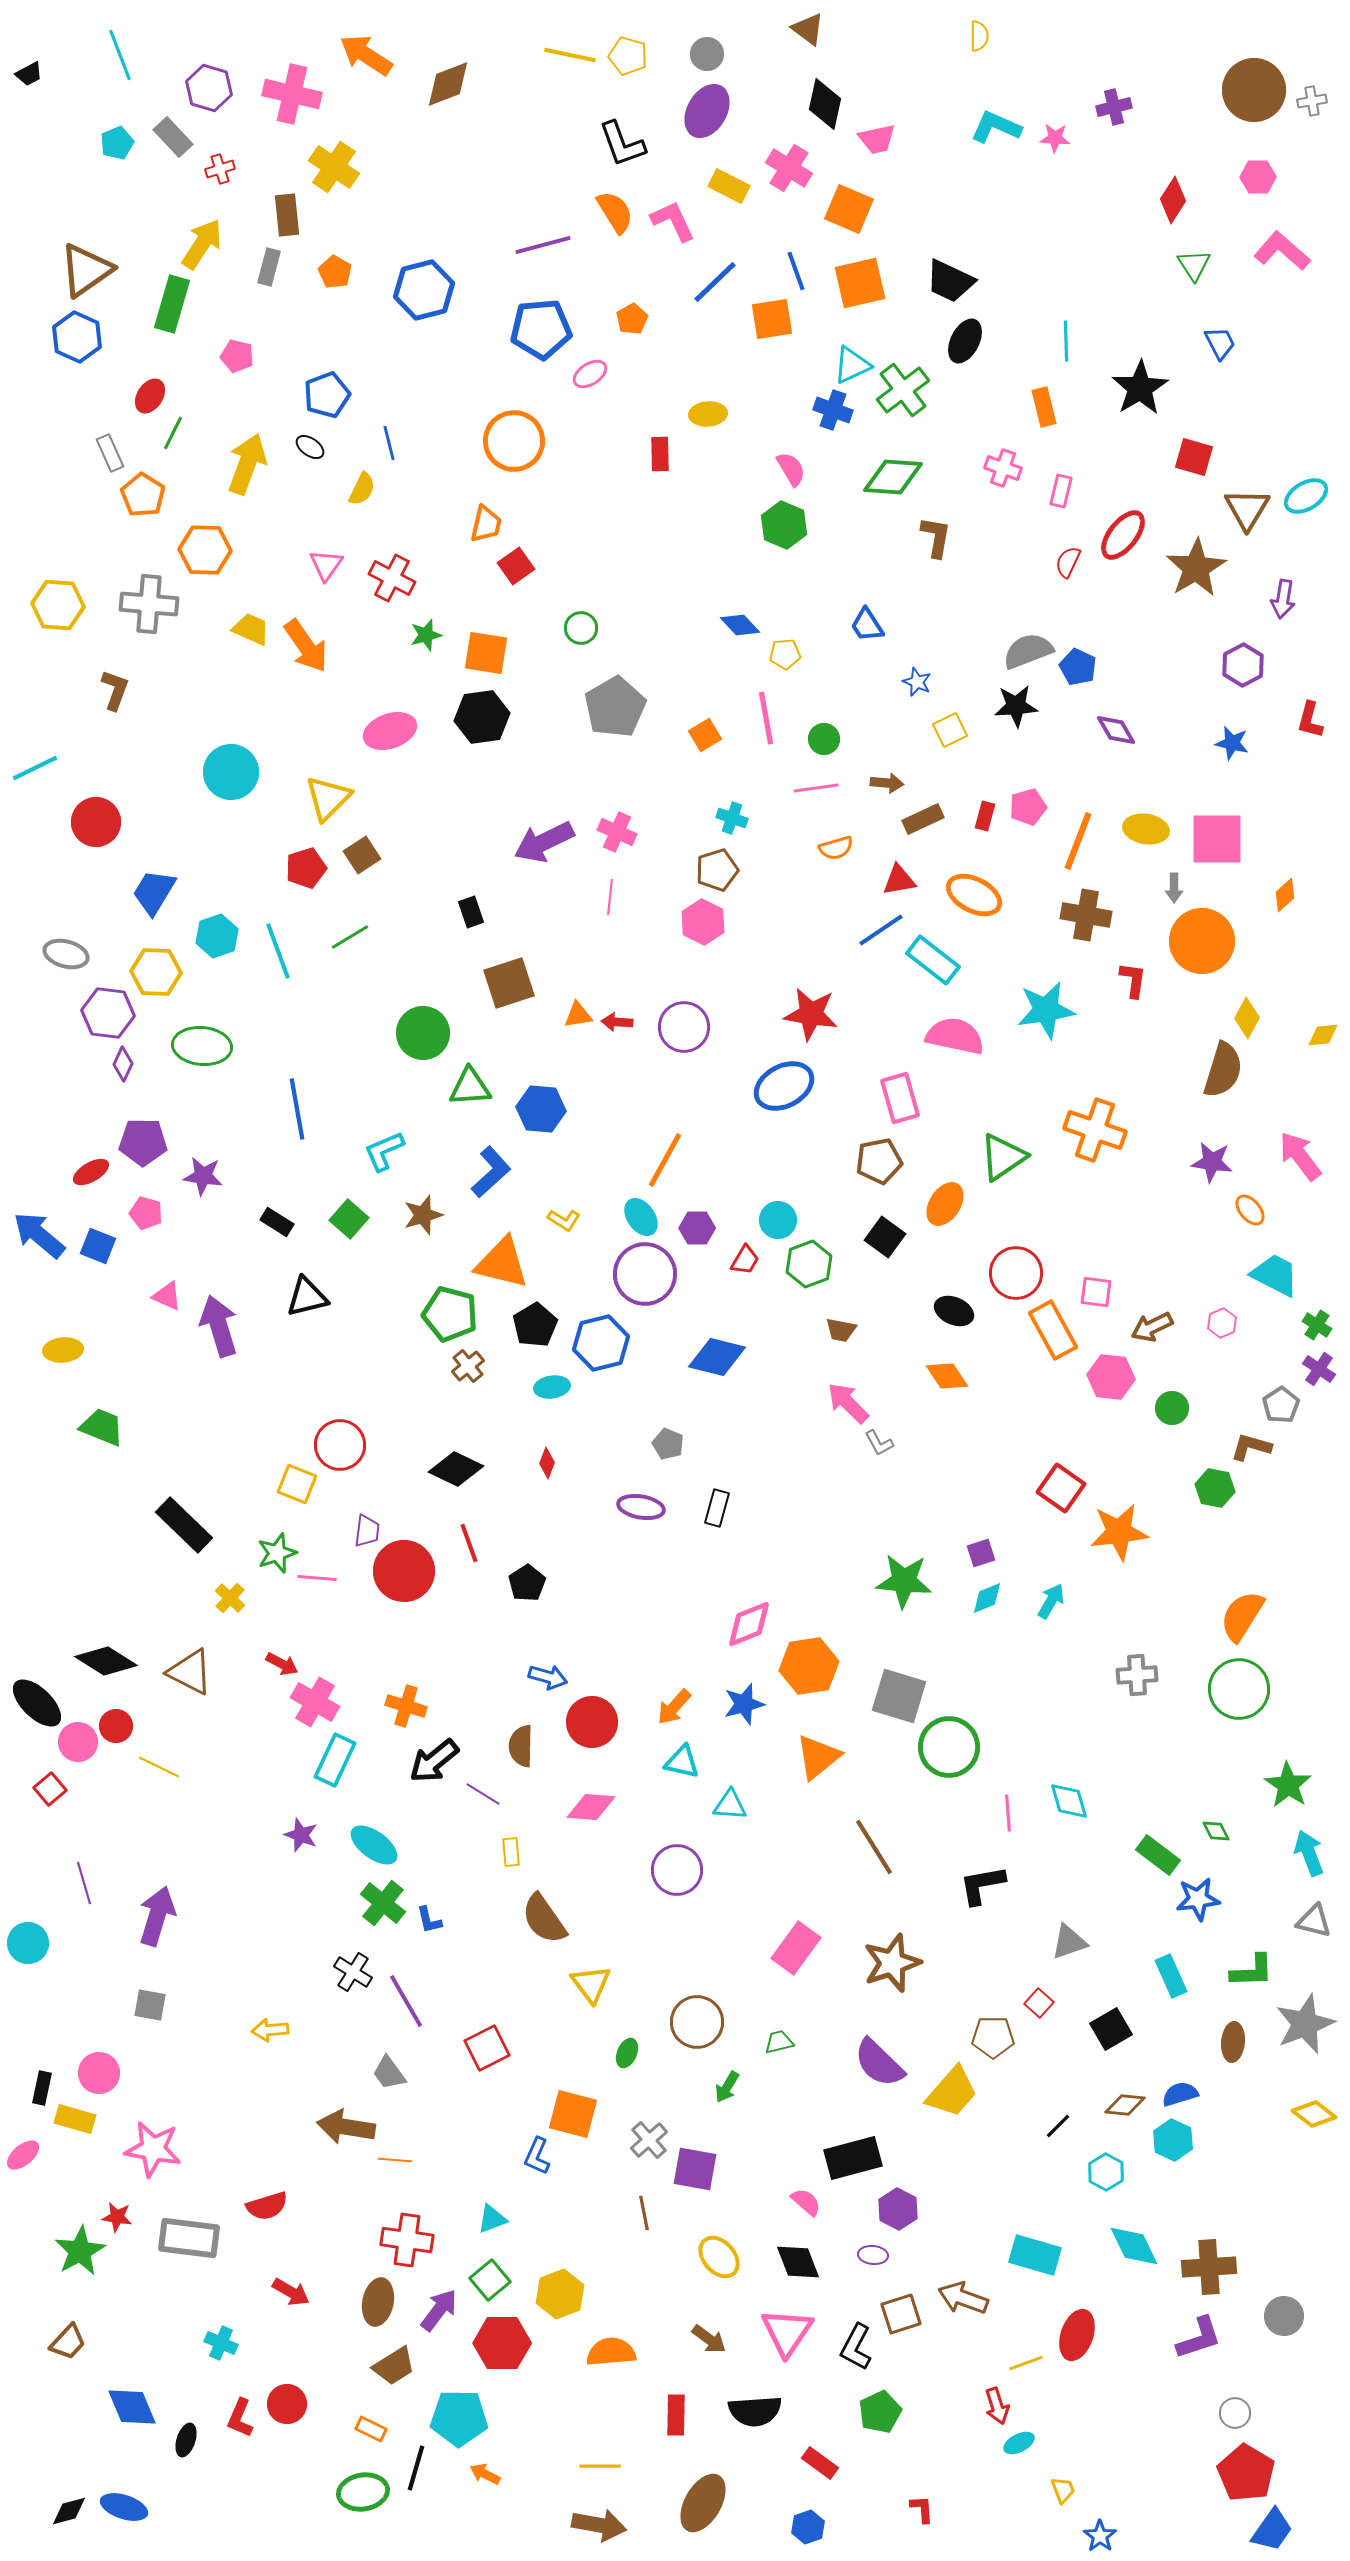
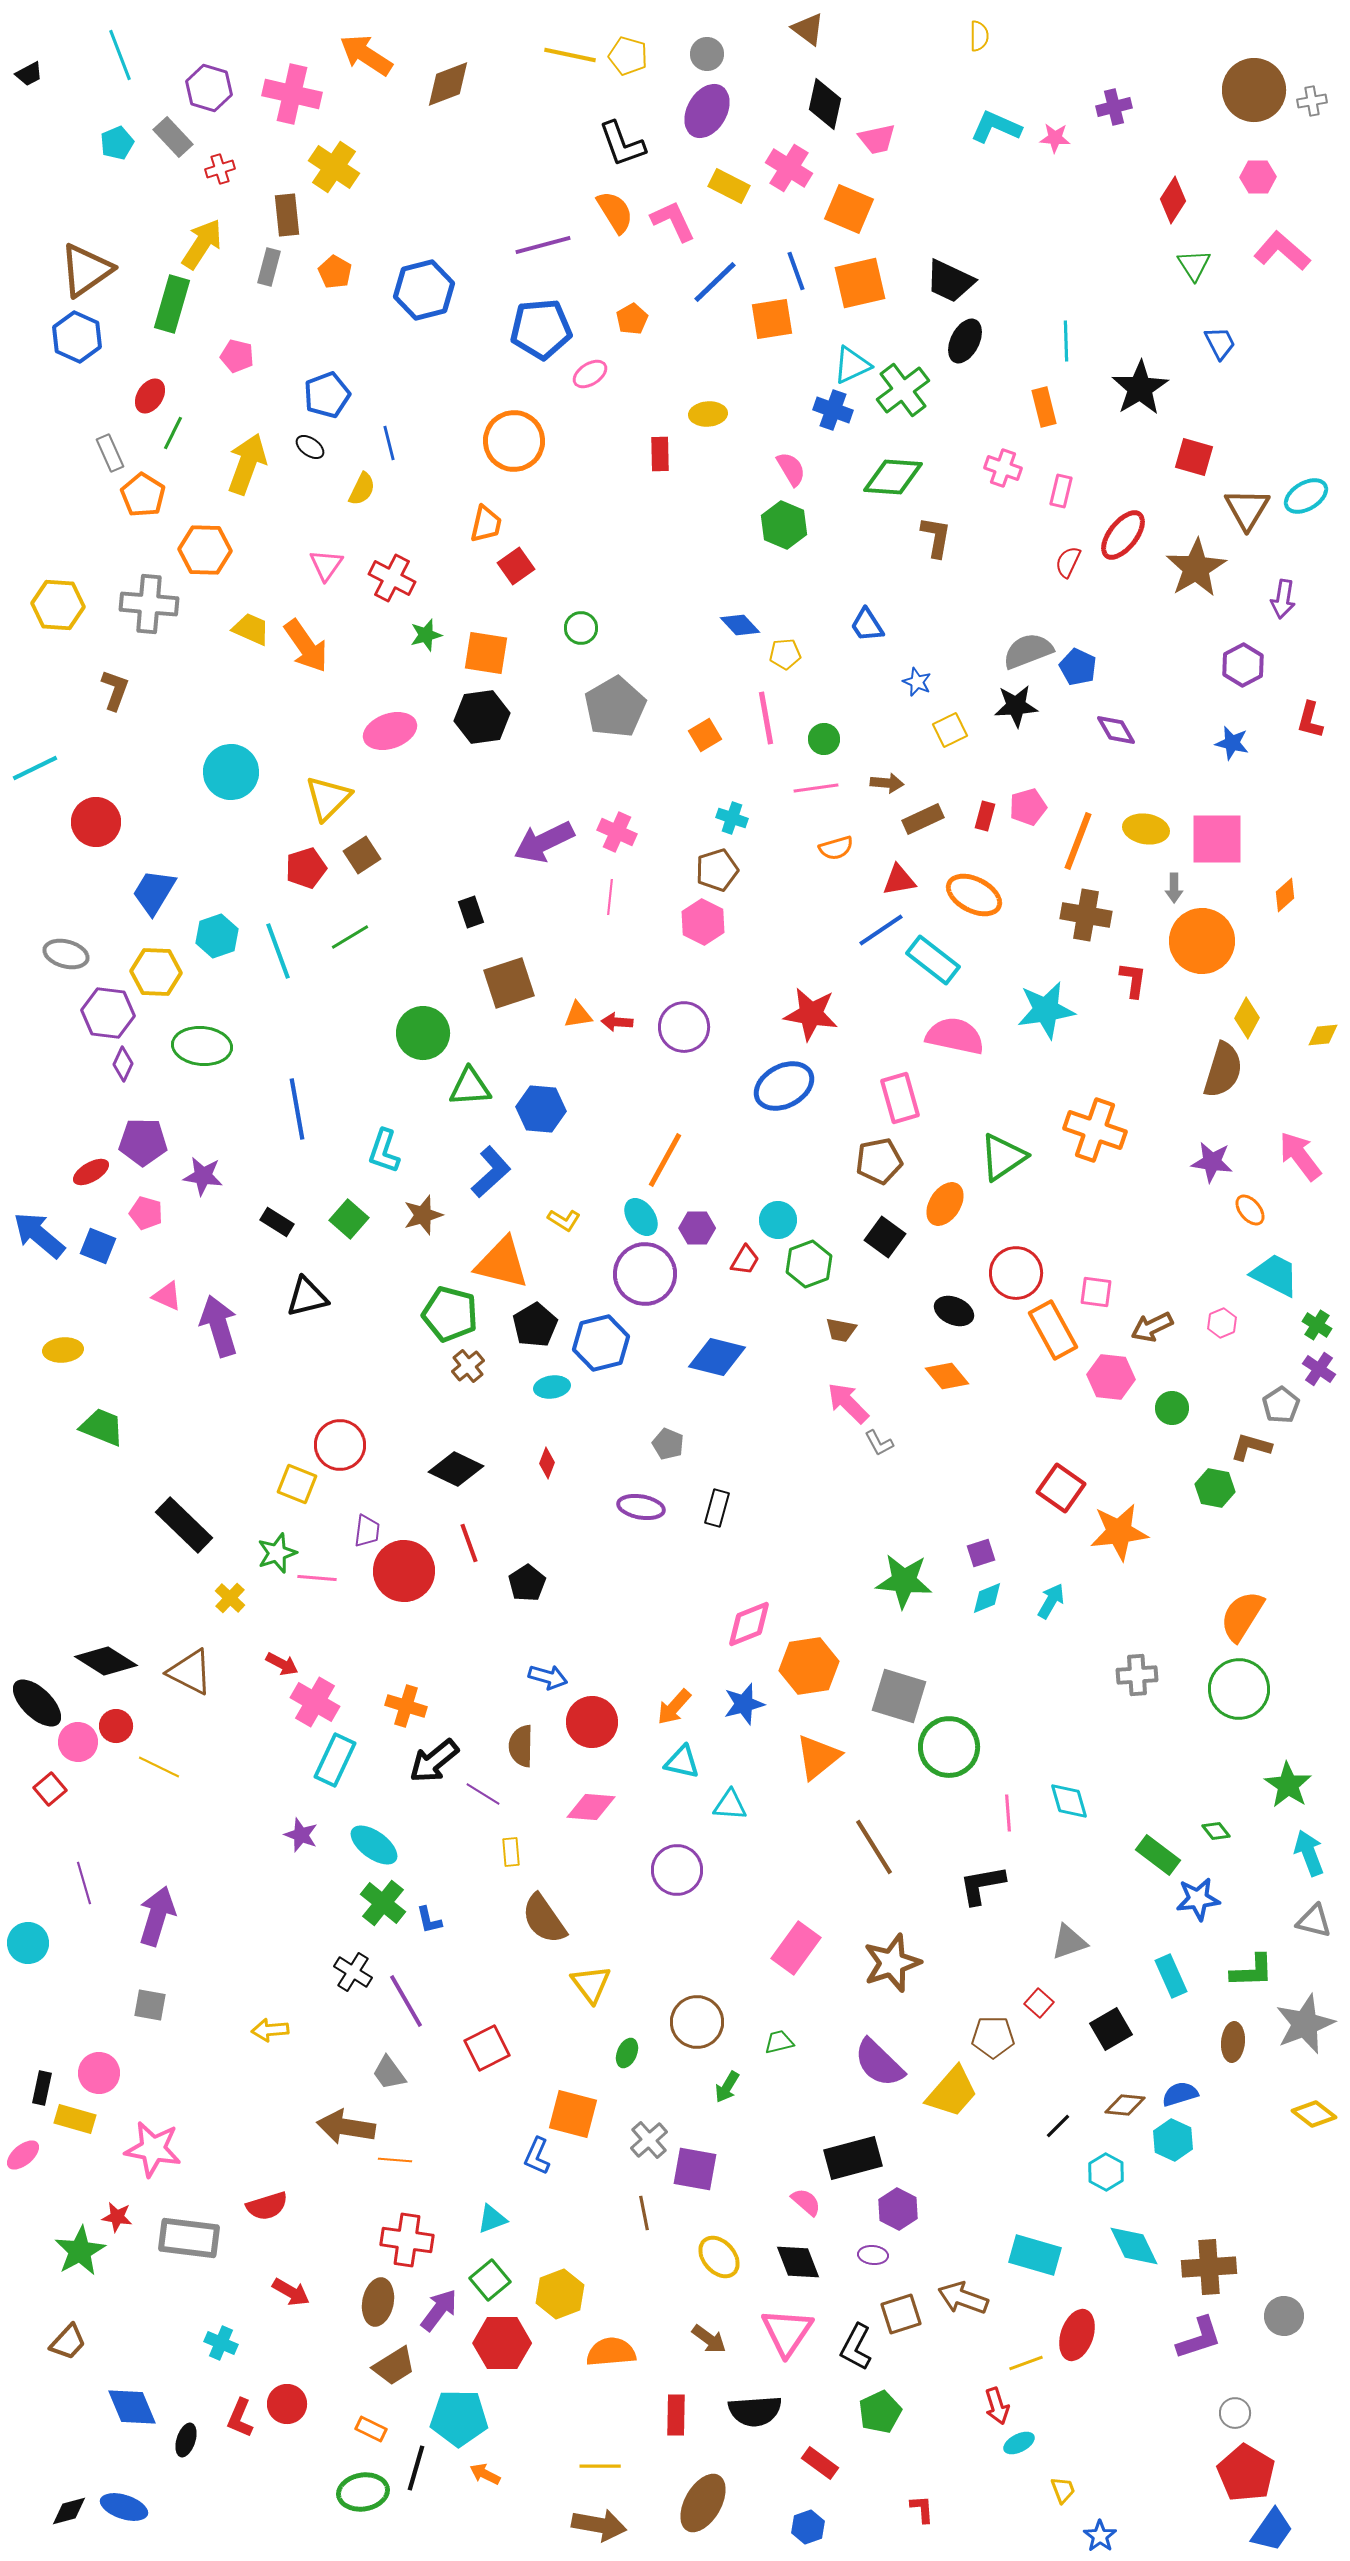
cyan L-shape at (384, 1151): rotated 48 degrees counterclockwise
orange diamond at (947, 1376): rotated 6 degrees counterclockwise
green diamond at (1216, 1831): rotated 12 degrees counterclockwise
